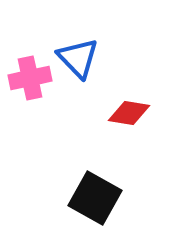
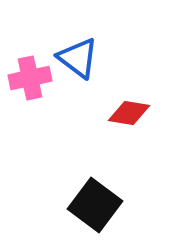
blue triangle: rotated 9 degrees counterclockwise
black square: moved 7 px down; rotated 8 degrees clockwise
